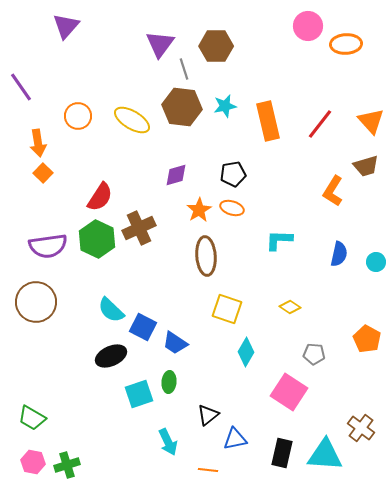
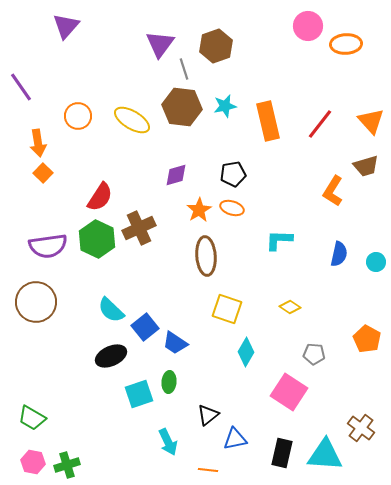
brown hexagon at (216, 46): rotated 20 degrees counterclockwise
blue square at (143, 327): moved 2 px right; rotated 24 degrees clockwise
